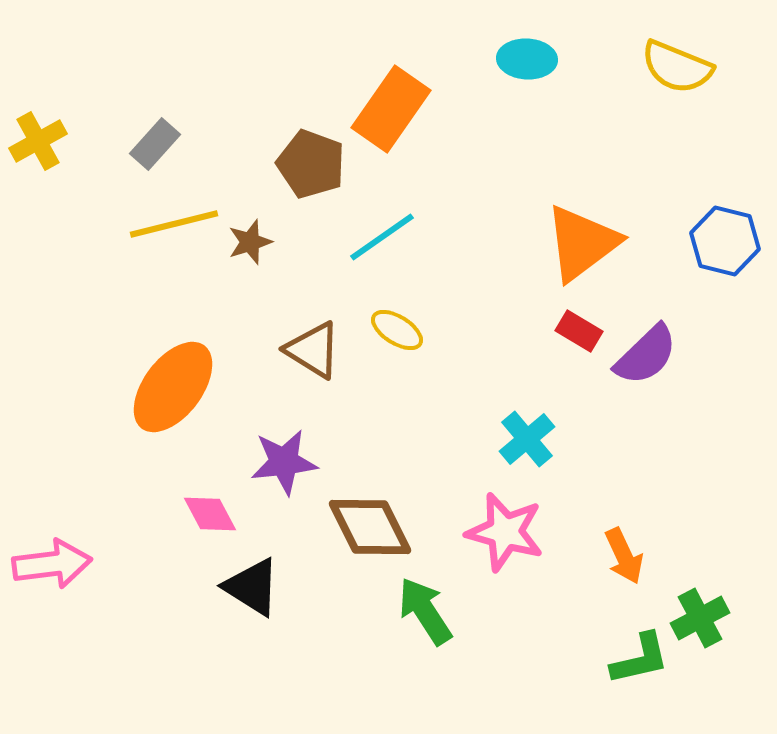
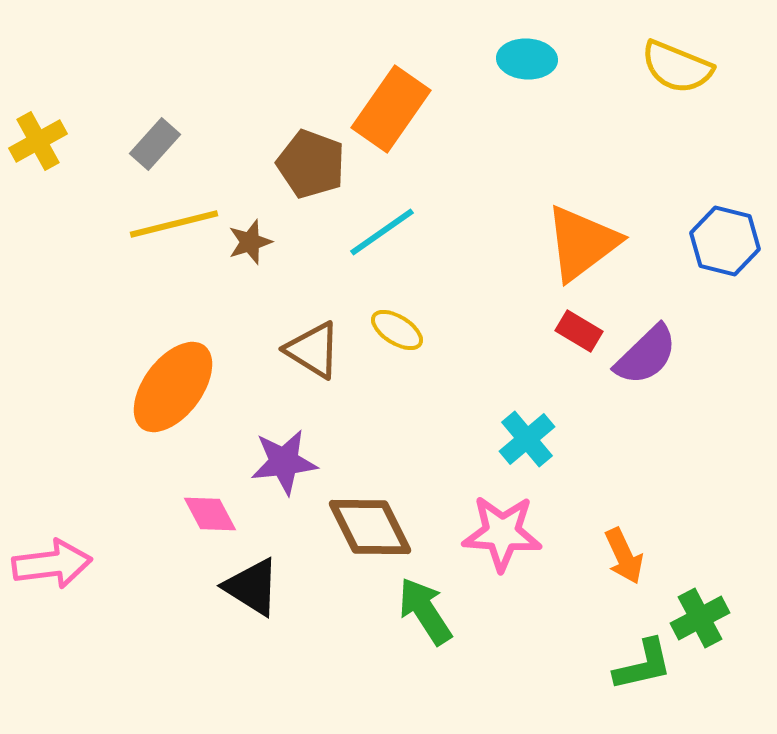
cyan line: moved 5 px up
pink star: moved 3 px left, 1 px down; rotated 12 degrees counterclockwise
green L-shape: moved 3 px right, 6 px down
